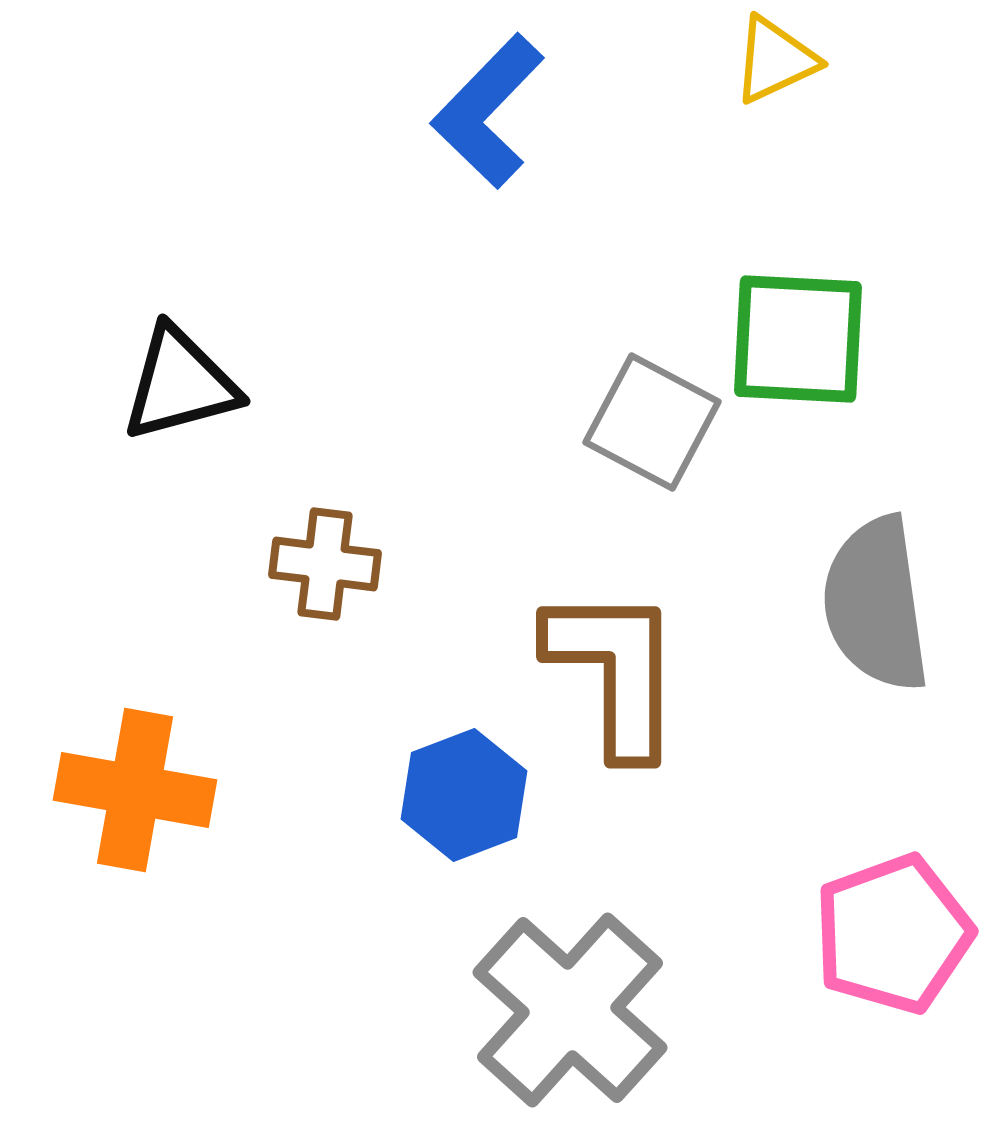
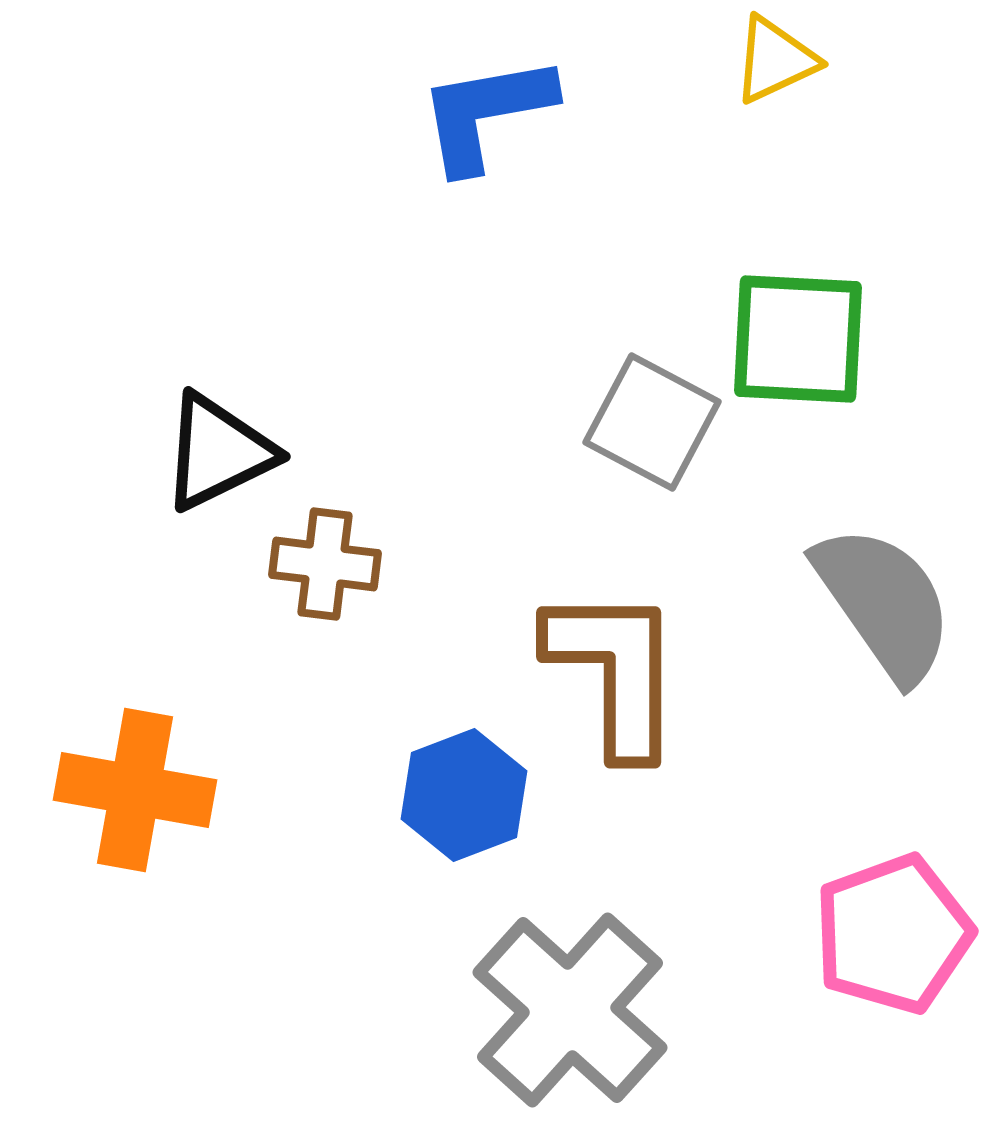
blue L-shape: moved 2 px left, 2 px down; rotated 36 degrees clockwise
black triangle: moved 38 px right, 68 px down; rotated 11 degrees counterclockwise
gray semicircle: moved 8 px right, 1 px up; rotated 153 degrees clockwise
